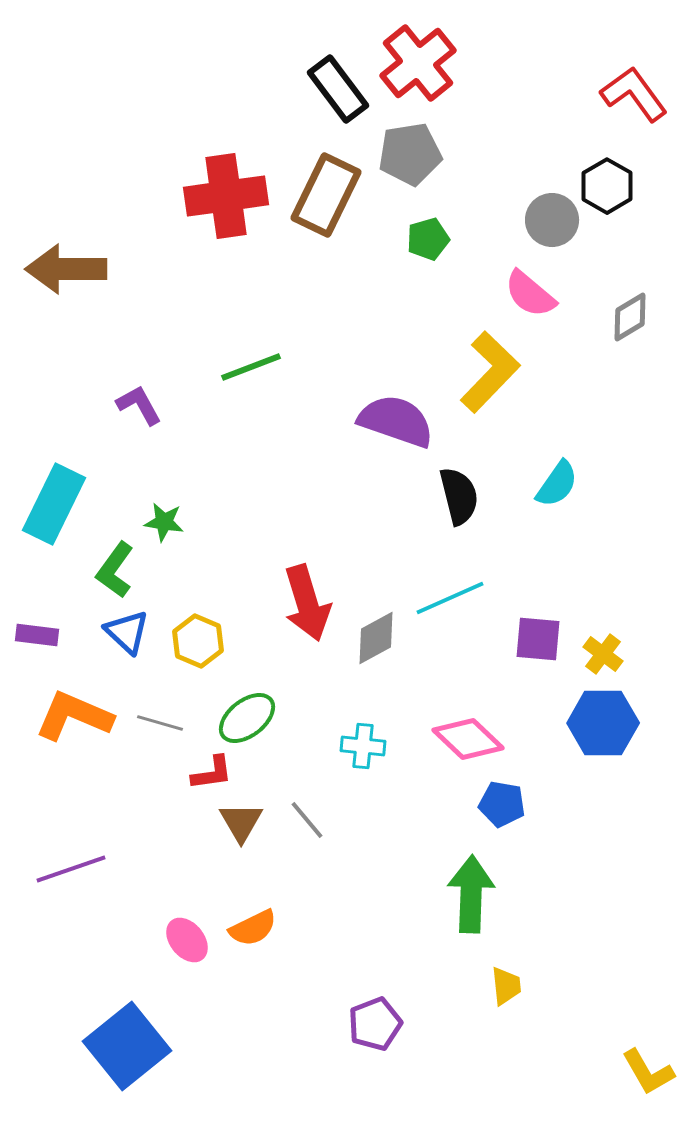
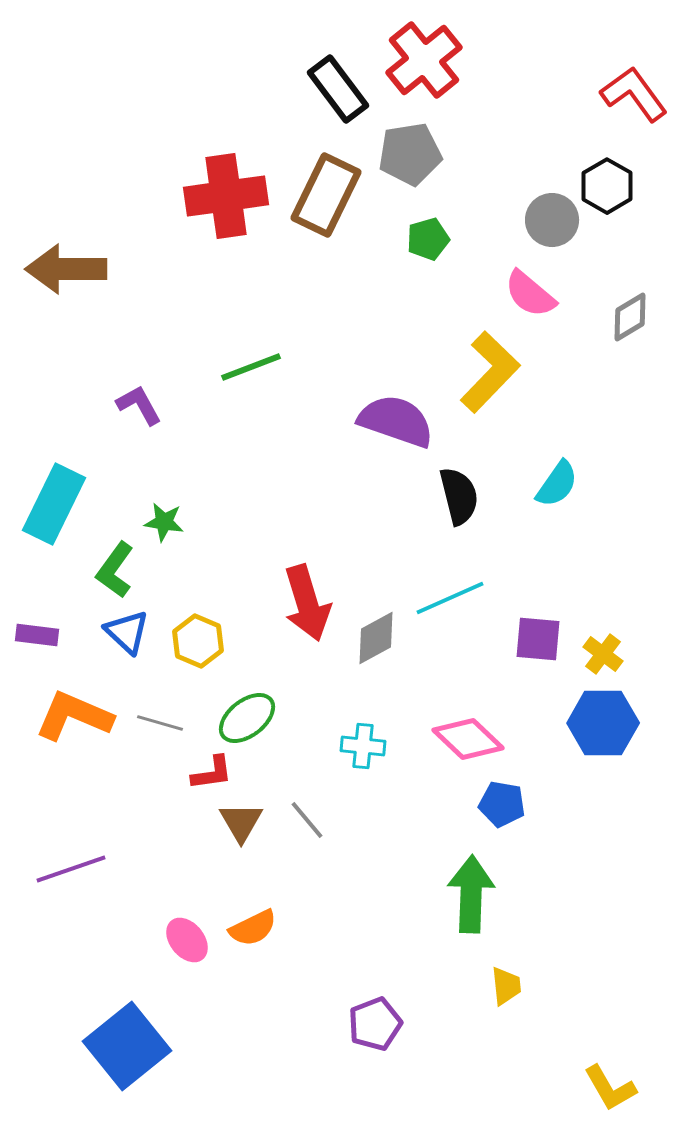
red cross at (418, 63): moved 6 px right, 3 px up
yellow L-shape at (648, 1072): moved 38 px left, 16 px down
